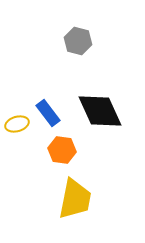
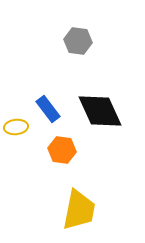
gray hexagon: rotated 8 degrees counterclockwise
blue rectangle: moved 4 px up
yellow ellipse: moved 1 px left, 3 px down; rotated 10 degrees clockwise
yellow trapezoid: moved 4 px right, 11 px down
